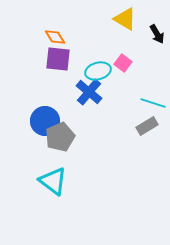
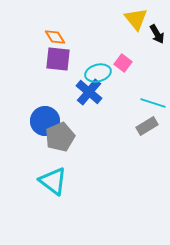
yellow triangle: moved 11 px right; rotated 20 degrees clockwise
cyan ellipse: moved 2 px down
